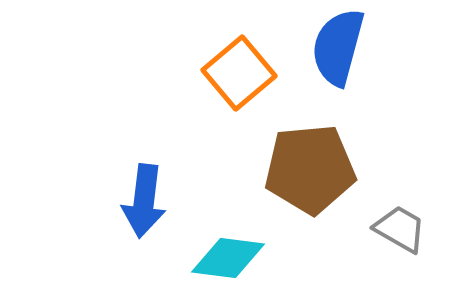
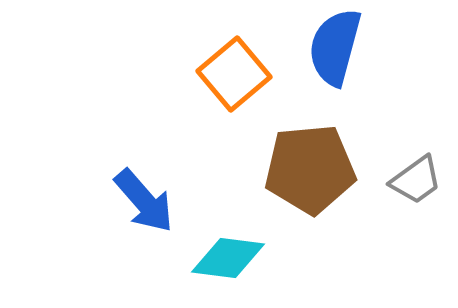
blue semicircle: moved 3 px left
orange square: moved 5 px left, 1 px down
blue arrow: rotated 48 degrees counterclockwise
gray trapezoid: moved 16 px right, 49 px up; rotated 114 degrees clockwise
